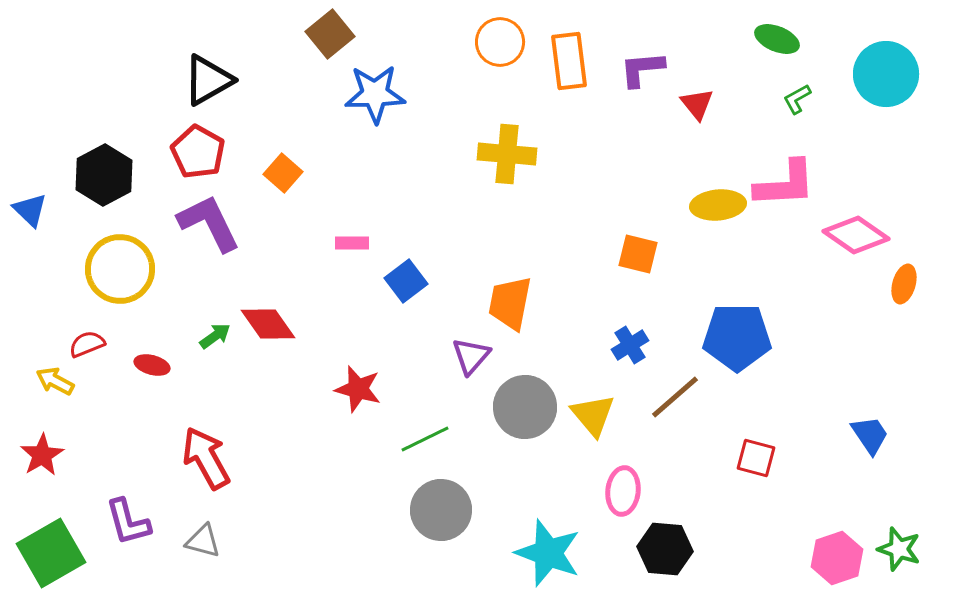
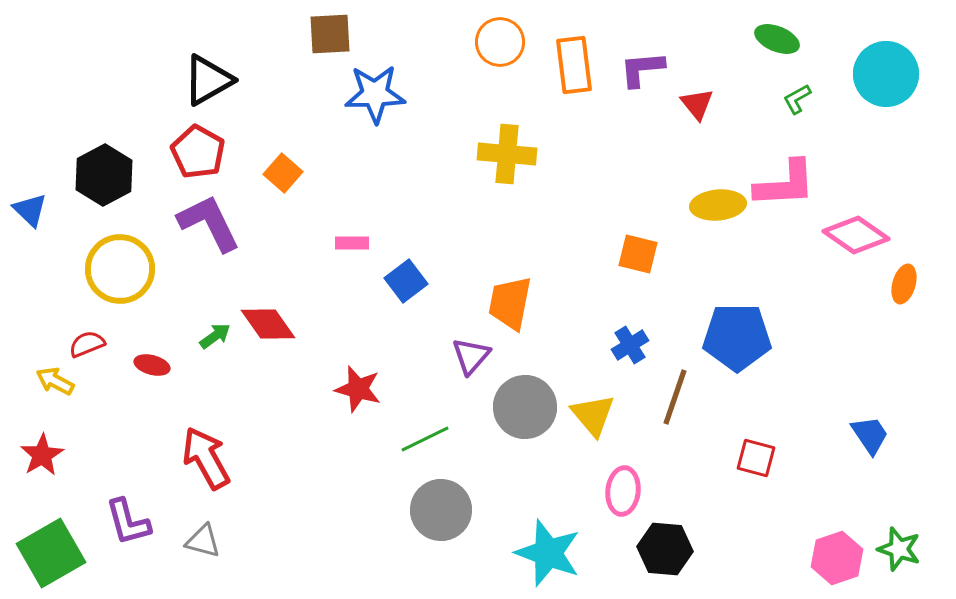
brown square at (330, 34): rotated 36 degrees clockwise
orange rectangle at (569, 61): moved 5 px right, 4 px down
brown line at (675, 397): rotated 30 degrees counterclockwise
